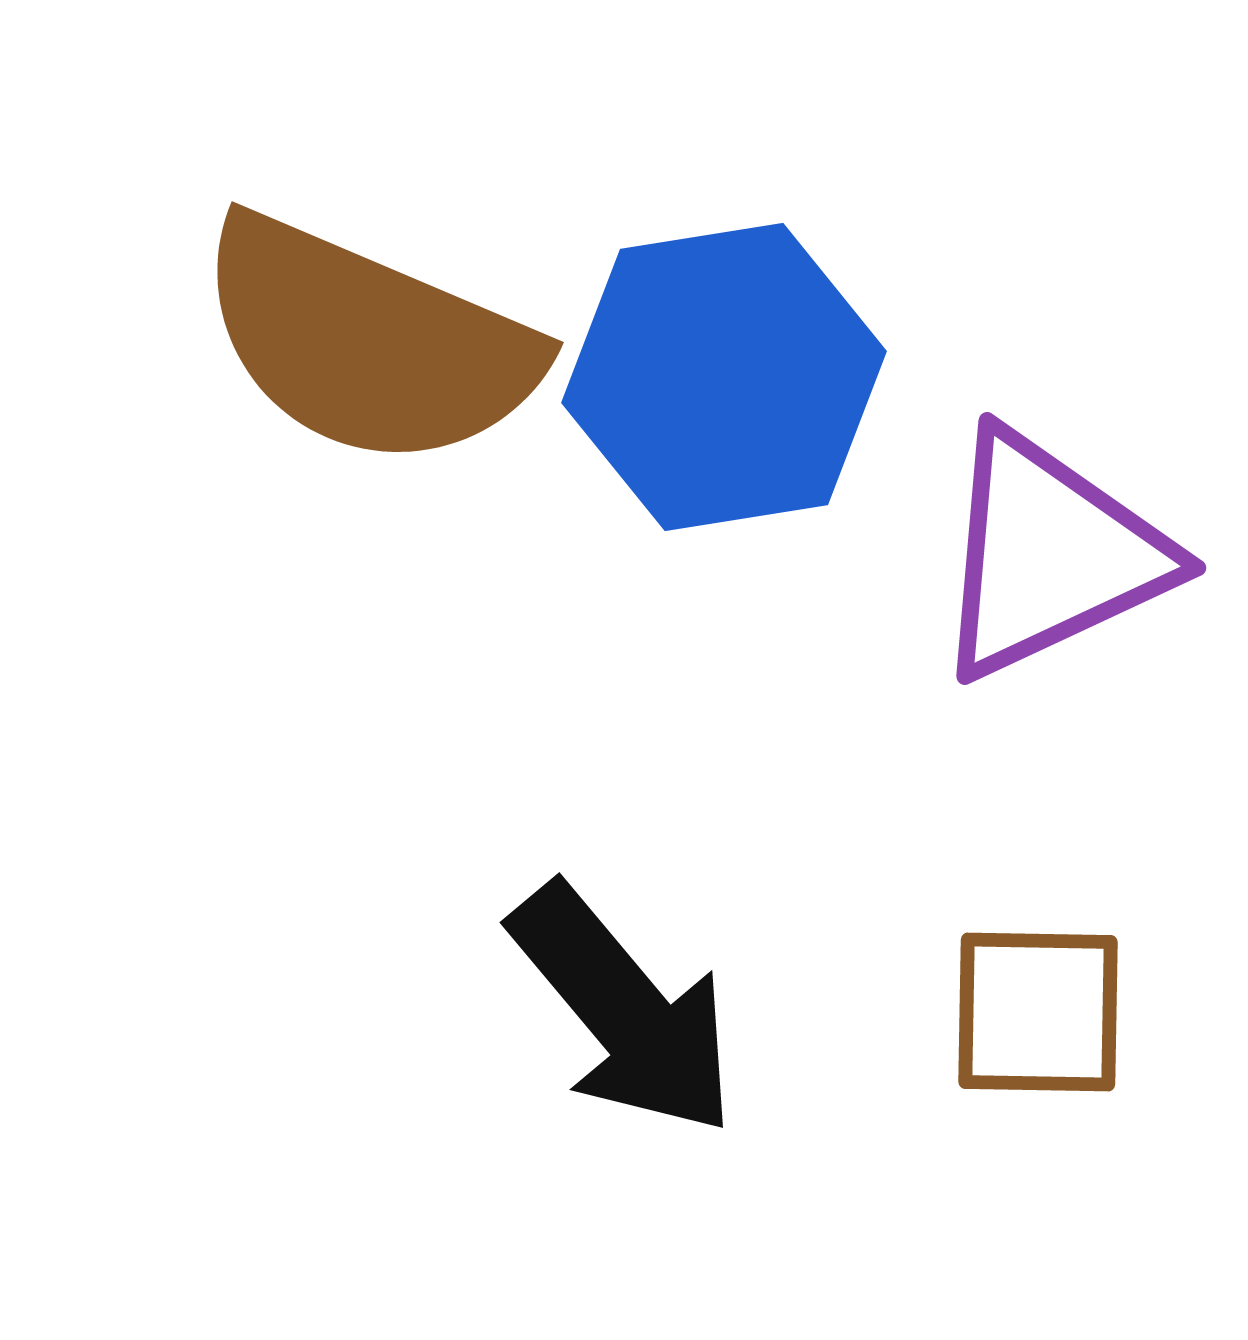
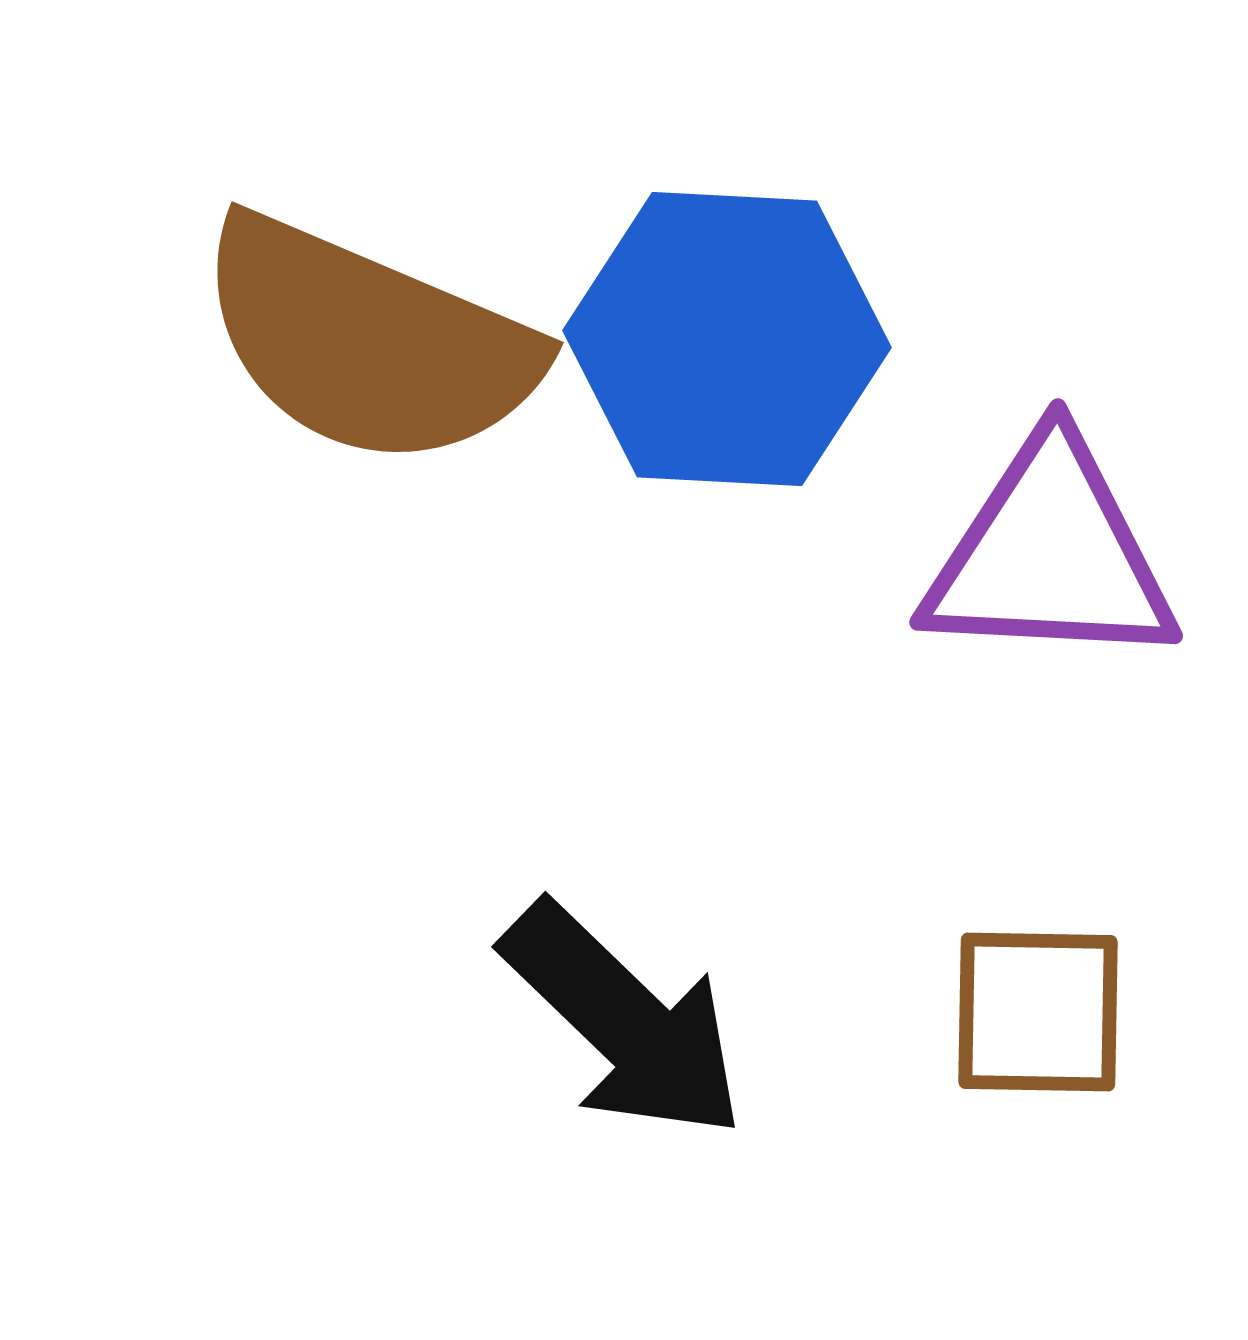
blue hexagon: moved 3 px right, 38 px up; rotated 12 degrees clockwise
purple triangle: rotated 28 degrees clockwise
black arrow: moved 11 px down; rotated 6 degrees counterclockwise
